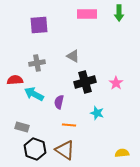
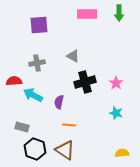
red semicircle: moved 1 px left, 1 px down
cyan arrow: moved 1 px left, 1 px down
cyan star: moved 19 px right
